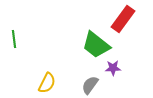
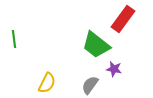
purple star: moved 1 px right, 1 px down; rotated 14 degrees clockwise
